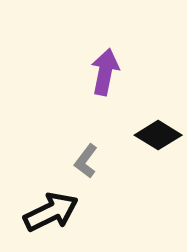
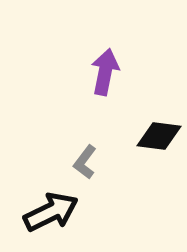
black diamond: moved 1 px right, 1 px down; rotated 24 degrees counterclockwise
gray L-shape: moved 1 px left, 1 px down
